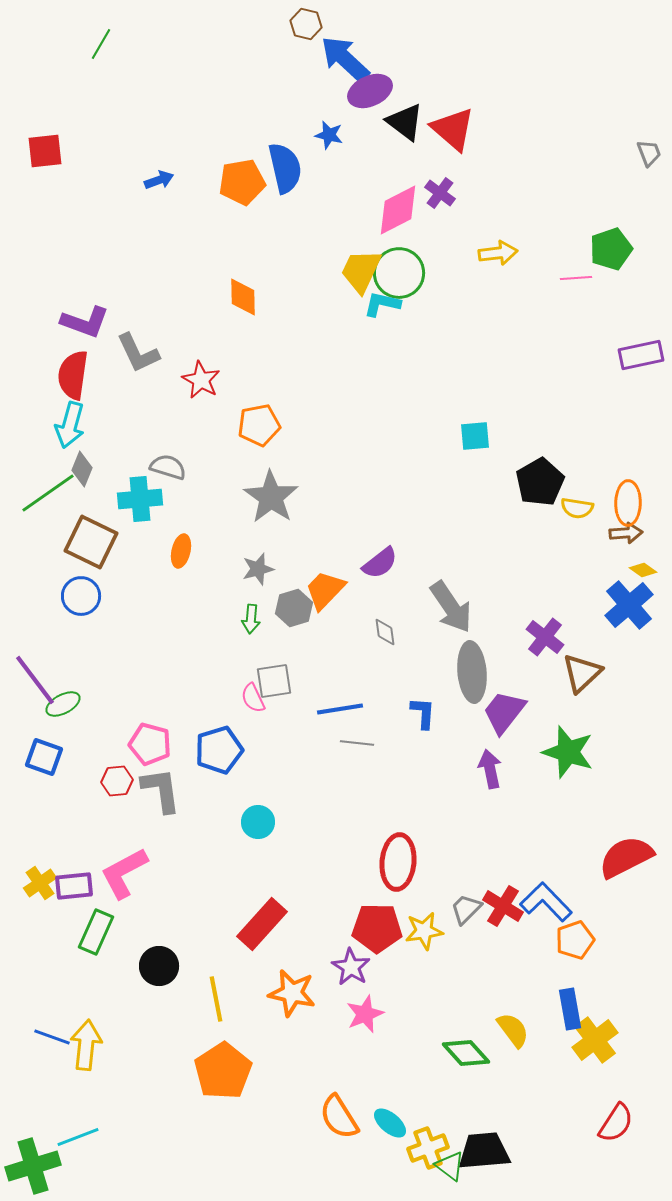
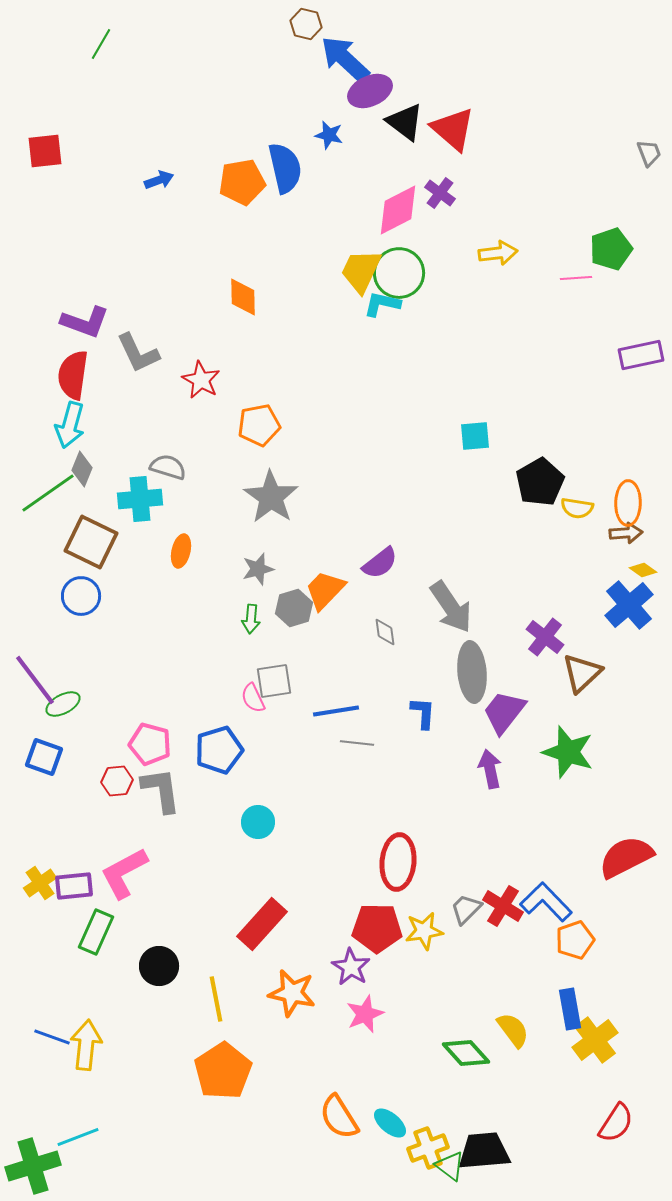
blue line at (340, 709): moved 4 px left, 2 px down
